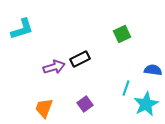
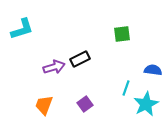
green square: rotated 18 degrees clockwise
orange trapezoid: moved 3 px up
